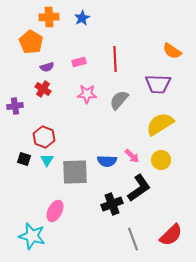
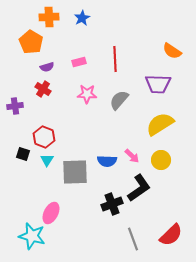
black square: moved 1 px left, 5 px up
pink ellipse: moved 4 px left, 2 px down
